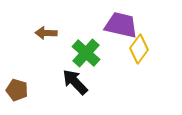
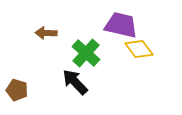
yellow diamond: rotated 72 degrees counterclockwise
